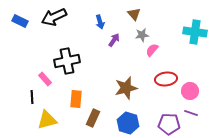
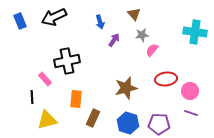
blue rectangle: rotated 42 degrees clockwise
purple pentagon: moved 10 px left
